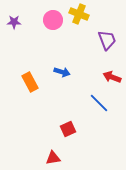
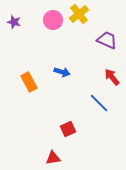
yellow cross: rotated 30 degrees clockwise
purple star: rotated 16 degrees clockwise
purple trapezoid: rotated 45 degrees counterclockwise
red arrow: rotated 30 degrees clockwise
orange rectangle: moved 1 px left
